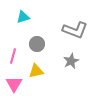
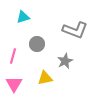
gray star: moved 6 px left
yellow triangle: moved 9 px right, 7 px down
